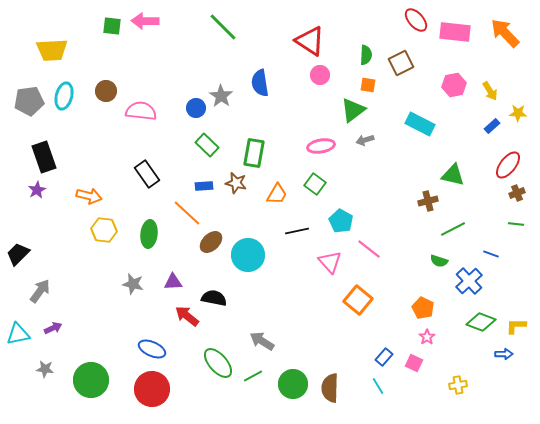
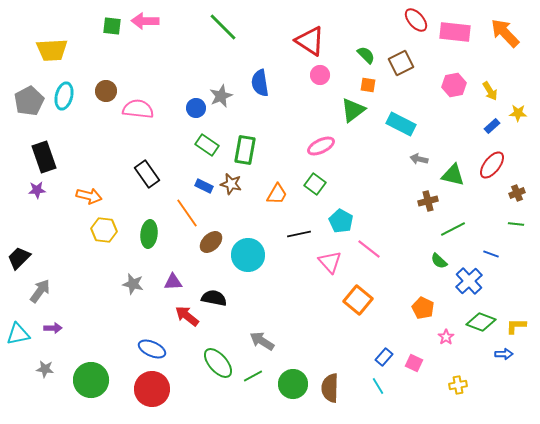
green semicircle at (366, 55): rotated 48 degrees counterclockwise
gray star at (221, 96): rotated 15 degrees clockwise
gray pentagon at (29, 101): rotated 20 degrees counterclockwise
pink semicircle at (141, 111): moved 3 px left, 2 px up
cyan rectangle at (420, 124): moved 19 px left
gray arrow at (365, 140): moved 54 px right, 19 px down; rotated 30 degrees clockwise
green rectangle at (207, 145): rotated 10 degrees counterclockwise
pink ellipse at (321, 146): rotated 16 degrees counterclockwise
green rectangle at (254, 153): moved 9 px left, 3 px up
red ellipse at (508, 165): moved 16 px left
brown star at (236, 183): moved 5 px left, 1 px down
blue rectangle at (204, 186): rotated 30 degrees clockwise
purple star at (37, 190): rotated 24 degrees clockwise
orange line at (187, 213): rotated 12 degrees clockwise
black line at (297, 231): moved 2 px right, 3 px down
black trapezoid at (18, 254): moved 1 px right, 4 px down
green semicircle at (439, 261): rotated 24 degrees clockwise
purple arrow at (53, 328): rotated 24 degrees clockwise
pink star at (427, 337): moved 19 px right
